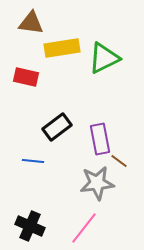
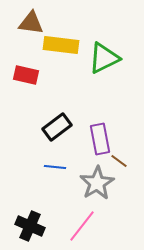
yellow rectangle: moved 1 px left, 3 px up; rotated 16 degrees clockwise
red rectangle: moved 2 px up
blue line: moved 22 px right, 6 px down
gray star: rotated 24 degrees counterclockwise
pink line: moved 2 px left, 2 px up
